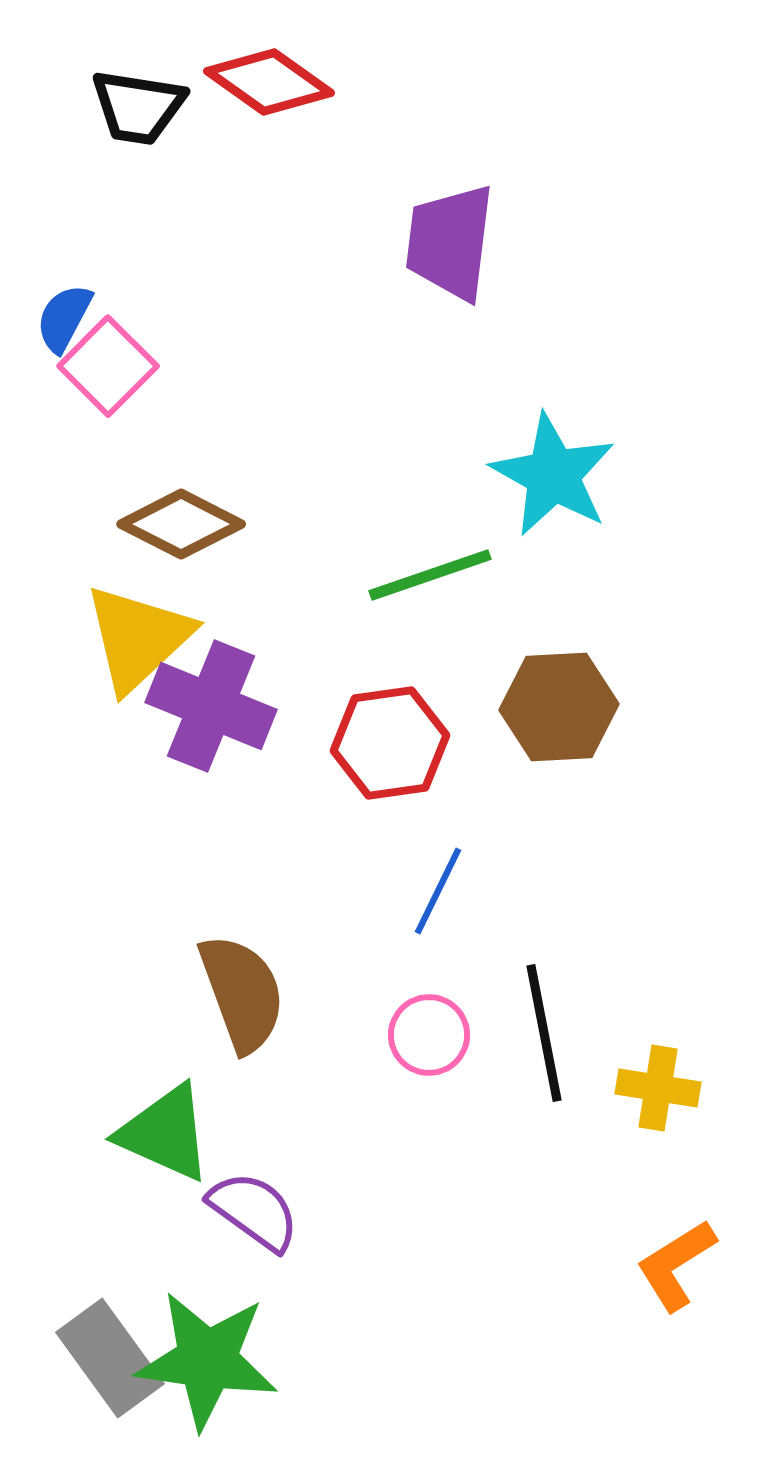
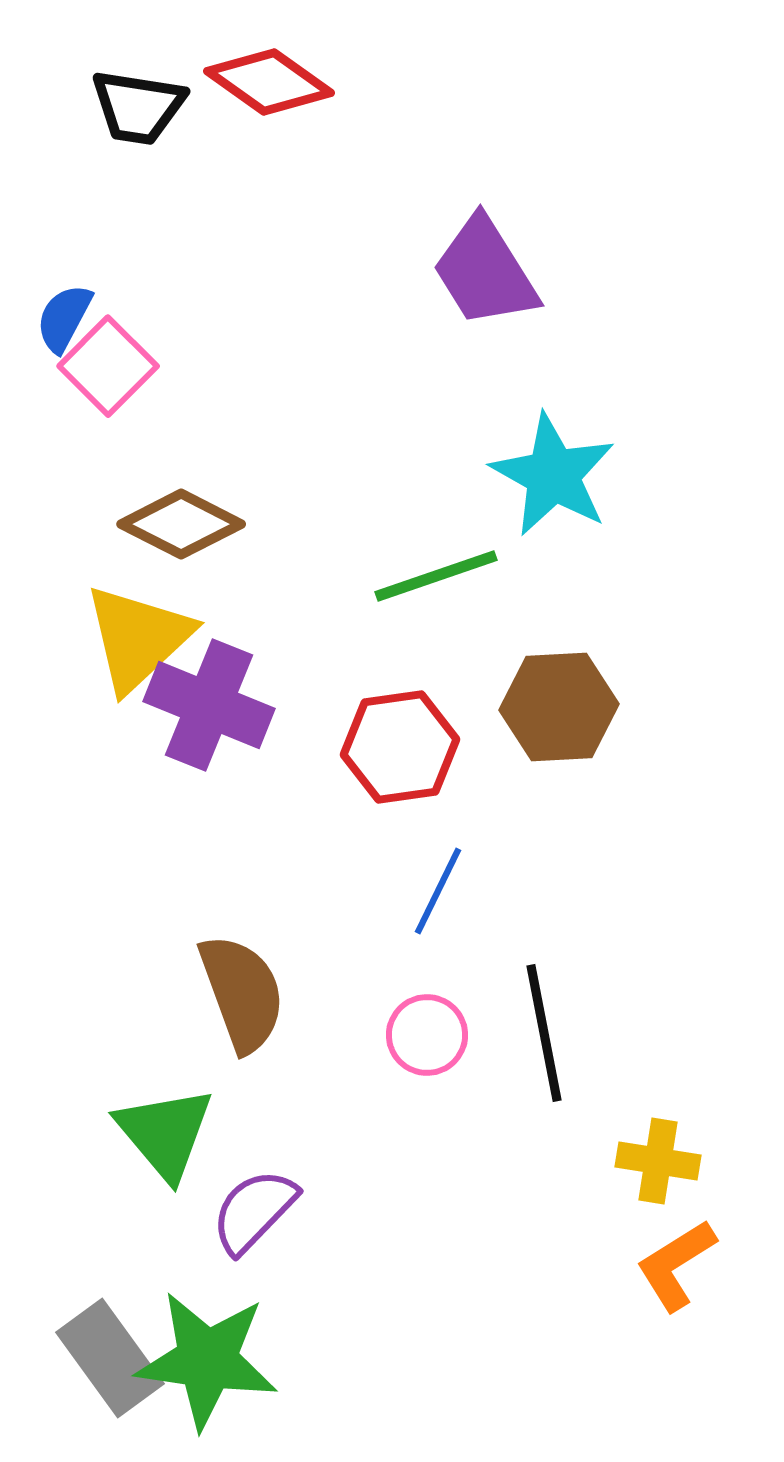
purple trapezoid: moved 35 px right, 30 px down; rotated 39 degrees counterclockwise
green line: moved 6 px right, 1 px down
purple cross: moved 2 px left, 1 px up
red hexagon: moved 10 px right, 4 px down
pink circle: moved 2 px left
yellow cross: moved 73 px down
green triangle: rotated 26 degrees clockwise
purple semicircle: rotated 82 degrees counterclockwise
